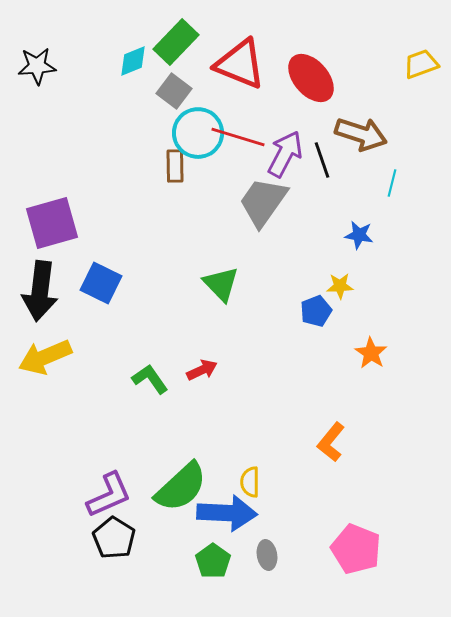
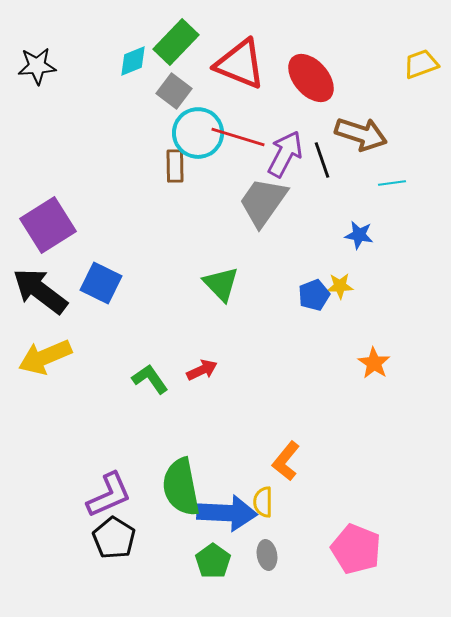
cyan line: rotated 68 degrees clockwise
purple square: moved 4 px left, 2 px down; rotated 16 degrees counterclockwise
black arrow: rotated 120 degrees clockwise
blue pentagon: moved 2 px left, 16 px up
orange star: moved 3 px right, 10 px down
orange L-shape: moved 45 px left, 19 px down
yellow semicircle: moved 13 px right, 20 px down
green semicircle: rotated 122 degrees clockwise
